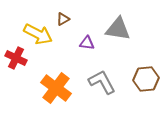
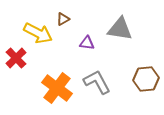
gray triangle: moved 2 px right
yellow arrow: moved 1 px up
red cross: rotated 20 degrees clockwise
gray L-shape: moved 5 px left
orange cross: moved 1 px right
